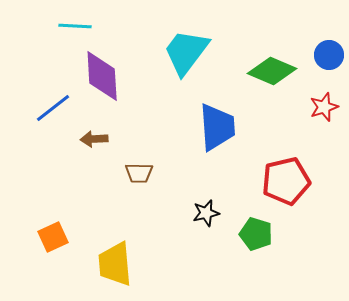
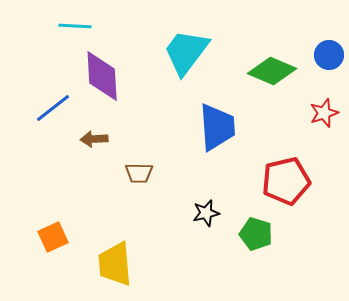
red star: moved 6 px down
